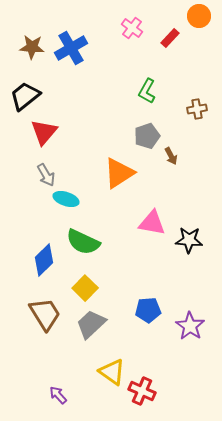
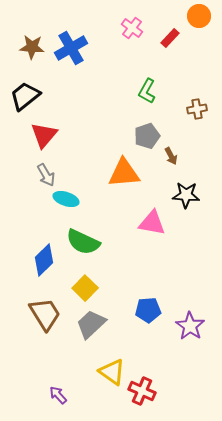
red triangle: moved 3 px down
orange triangle: moved 5 px right; rotated 28 degrees clockwise
black star: moved 3 px left, 45 px up
